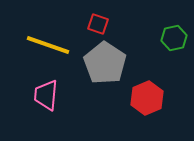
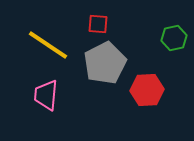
red square: rotated 15 degrees counterclockwise
yellow line: rotated 15 degrees clockwise
gray pentagon: rotated 12 degrees clockwise
red hexagon: moved 8 px up; rotated 20 degrees clockwise
